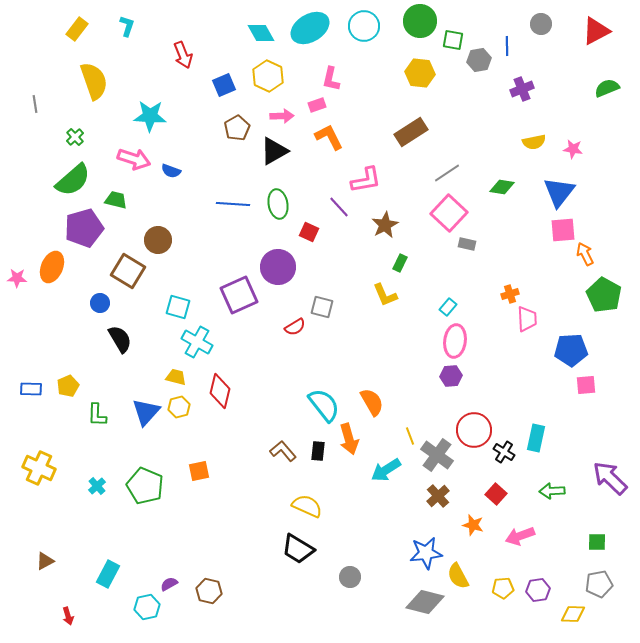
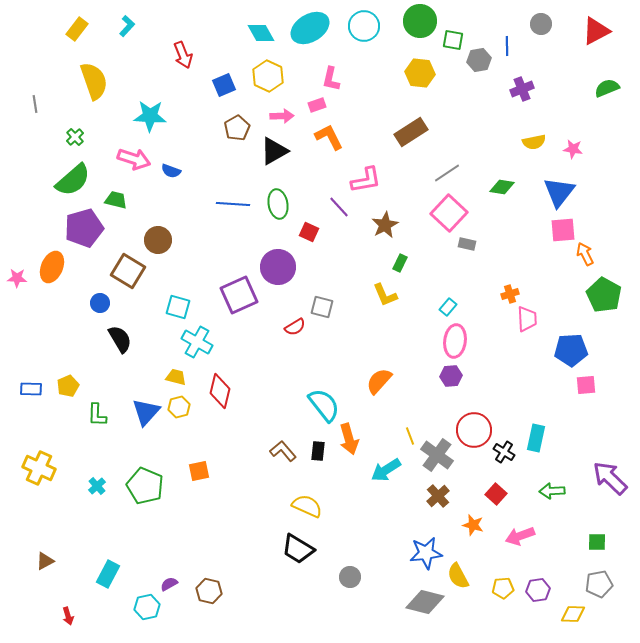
cyan L-shape at (127, 26): rotated 25 degrees clockwise
orange semicircle at (372, 402): moved 7 px right, 21 px up; rotated 108 degrees counterclockwise
